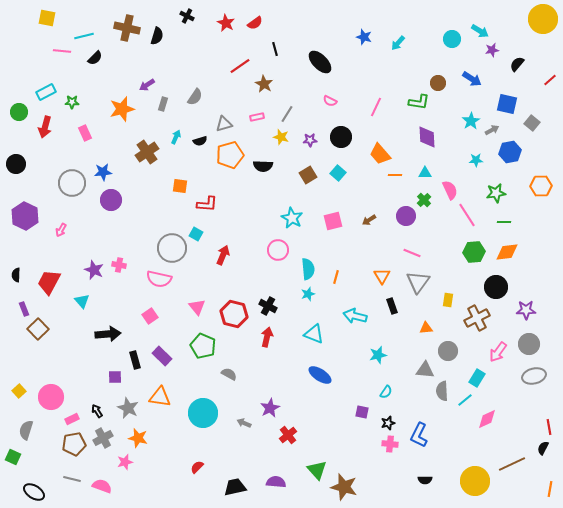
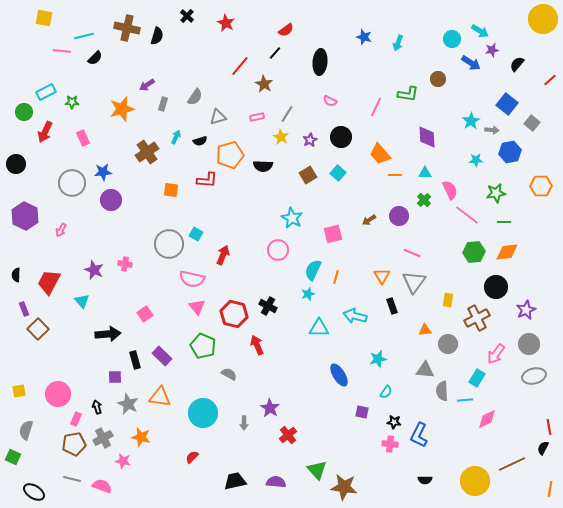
black cross at (187, 16): rotated 16 degrees clockwise
yellow square at (47, 18): moved 3 px left
red semicircle at (255, 23): moved 31 px right, 7 px down
cyan arrow at (398, 43): rotated 21 degrees counterclockwise
black line at (275, 49): moved 4 px down; rotated 56 degrees clockwise
black ellipse at (320, 62): rotated 50 degrees clockwise
red line at (240, 66): rotated 15 degrees counterclockwise
blue arrow at (472, 79): moved 1 px left, 16 px up
brown circle at (438, 83): moved 4 px up
green L-shape at (419, 102): moved 11 px left, 8 px up
blue square at (507, 104): rotated 25 degrees clockwise
green circle at (19, 112): moved 5 px right
gray triangle at (224, 124): moved 6 px left, 7 px up
red arrow at (45, 127): moved 5 px down; rotated 10 degrees clockwise
gray arrow at (492, 130): rotated 32 degrees clockwise
pink rectangle at (85, 133): moved 2 px left, 5 px down
yellow star at (281, 137): rotated 14 degrees clockwise
purple star at (310, 140): rotated 24 degrees counterclockwise
orange square at (180, 186): moved 9 px left, 4 px down
red L-shape at (207, 204): moved 24 px up
pink line at (467, 215): rotated 20 degrees counterclockwise
purple circle at (406, 216): moved 7 px left
pink square at (333, 221): moved 13 px down
gray circle at (172, 248): moved 3 px left, 4 px up
pink cross at (119, 265): moved 6 px right, 1 px up
cyan semicircle at (308, 269): moved 5 px right, 1 px down; rotated 150 degrees counterclockwise
pink semicircle at (159, 279): moved 33 px right
gray triangle at (418, 282): moved 4 px left
purple star at (526, 310): rotated 24 degrees counterclockwise
pink square at (150, 316): moved 5 px left, 2 px up
orange triangle at (426, 328): moved 1 px left, 2 px down
cyan triangle at (314, 334): moved 5 px right, 6 px up; rotated 20 degrees counterclockwise
red arrow at (267, 337): moved 10 px left, 8 px down; rotated 36 degrees counterclockwise
gray circle at (448, 351): moved 7 px up
pink arrow at (498, 352): moved 2 px left, 2 px down
cyan star at (378, 355): moved 4 px down
blue ellipse at (320, 375): moved 19 px right; rotated 25 degrees clockwise
yellow square at (19, 391): rotated 32 degrees clockwise
pink circle at (51, 397): moved 7 px right, 3 px up
cyan line at (465, 400): rotated 35 degrees clockwise
gray star at (128, 408): moved 4 px up
purple star at (270, 408): rotated 12 degrees counterclockwise
black arrow at (97, 411): moved 4 px up; rotated 16 degrees clockwise
pink rectangle at (72, 419): moved 4 px right; rotated 40 degrees counterclockwise
gray arrow at (244, 423): rotated 112 degrees counterclockwise
black star at (388, 423): moved 6 px right, 1 px up; rotated 24 degrees clockwise
orange star at (138, 438): moved 3 px right, 1 px up
pink star at (125, 462): moved 2 px left, 1 px up; rotated 28 degrees clockwise
red semicircle at (197, 467): moved 5 px left, 10 px up
black trapezoid at (235, 487): moved 6 px up
brown star at (344, 487): rotated 8 degrees counterclockwise
